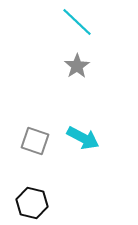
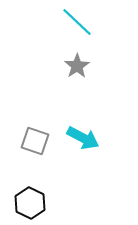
black hexagon: moved 2 px left; rotated 12 degrees clockwise
